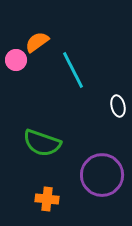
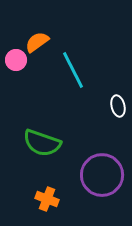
orange cross: rotated 15 degrees clockwise
